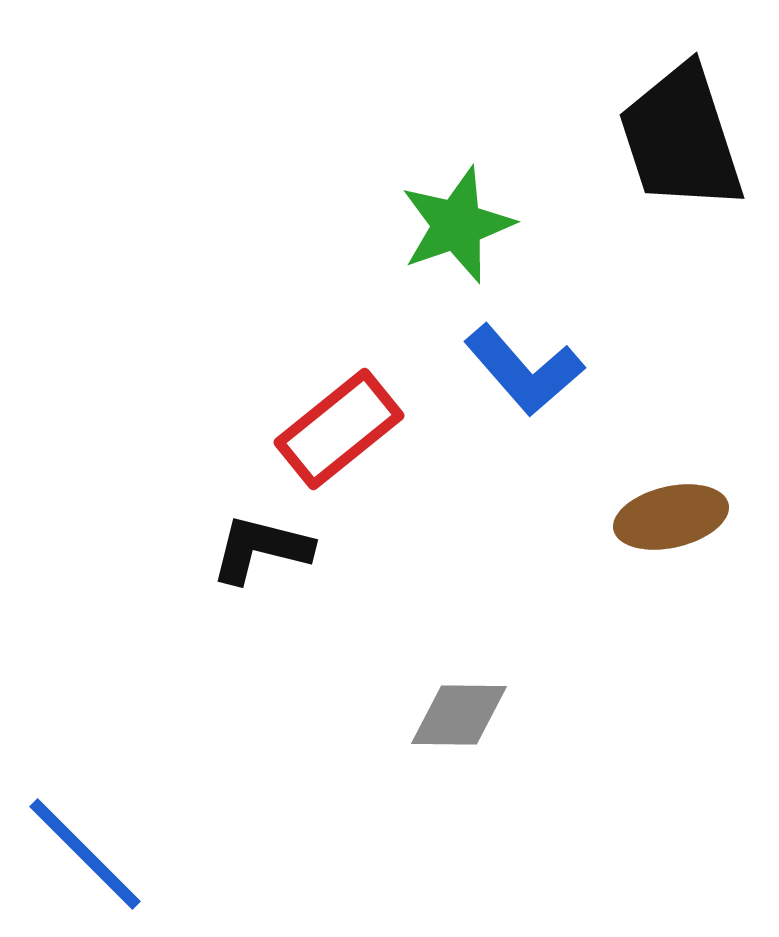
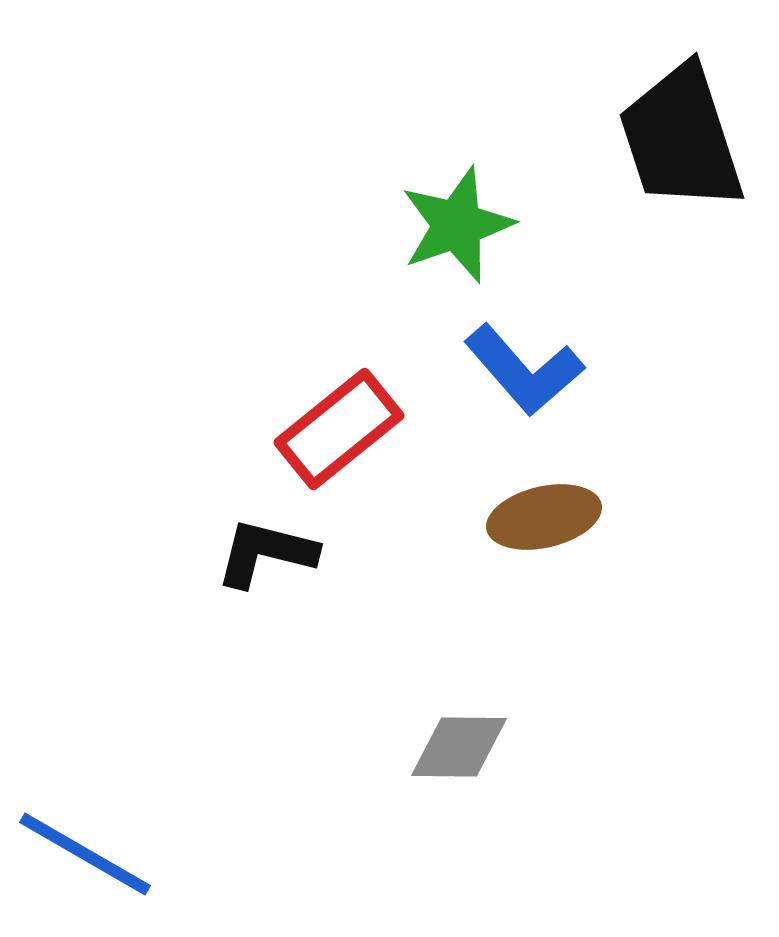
brown ellipse: moved 127 px left
black L-shape: moved 5 px right, 4 px down
gray diamond: moved 32 px down
blue line: rotated 15 degrees counterclockwise
